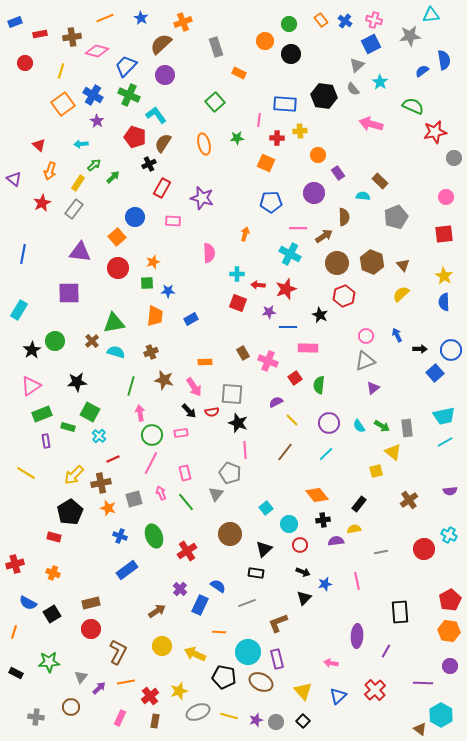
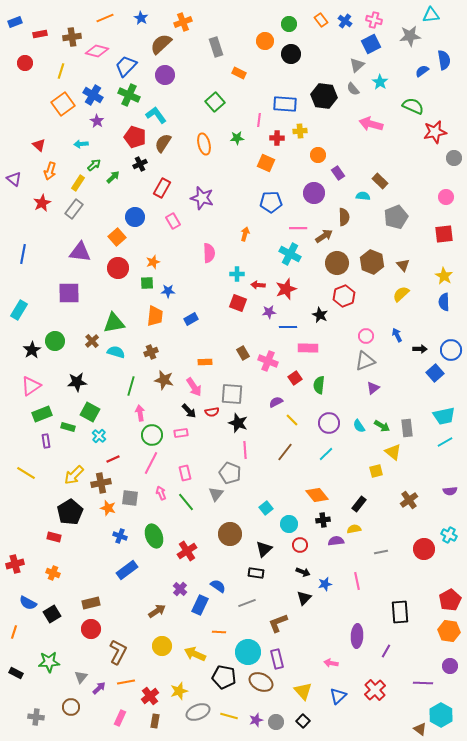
black cross at (149, 164): moved 9 px left
pink rectangle at (173, 221): rotated 56 degrees clockwise
gray square at (134, 499): moved 4 px left, 1 px up; rotated 24 degrees clockwise
